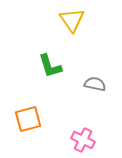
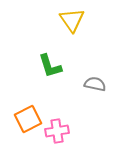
orange square: rotated 12 degrees counterclockwise
pink cross: moved 26 px left, 9 px up; rotated 35 degrees counterclockwise
